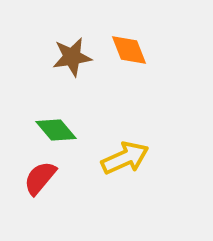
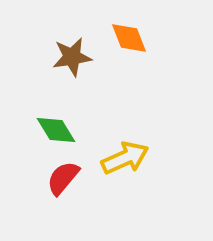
orange diamond: moved 12 px up
green diamond: rotated 9 degrees clockwise
red semicircle: moved 23 px right
